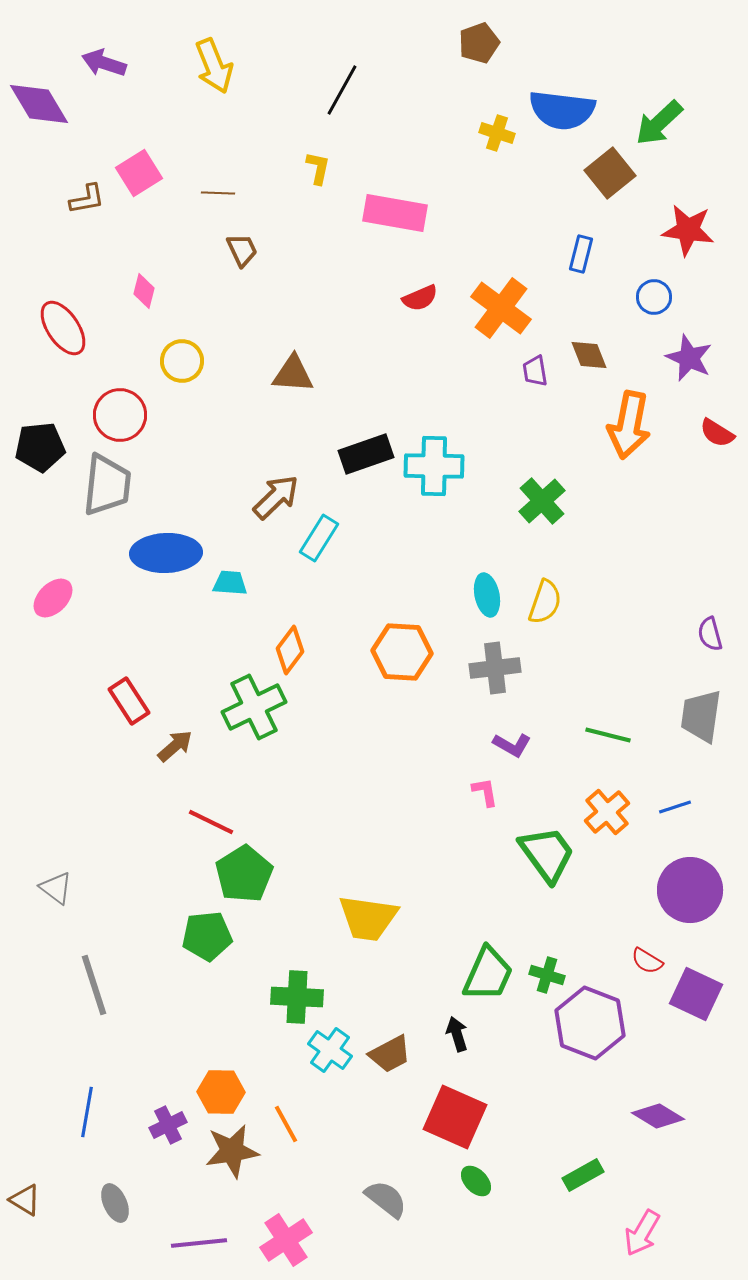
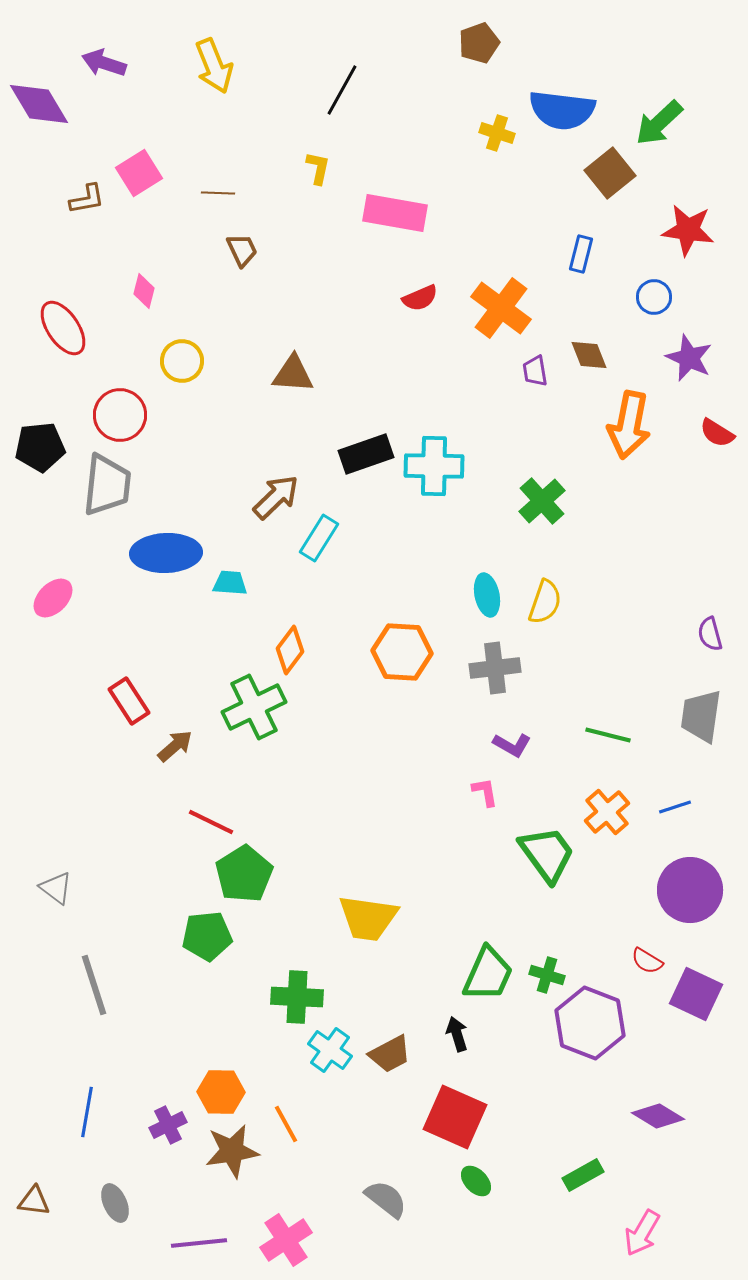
brown triangle at (25, 1200): moved 9 px right, 1 px down; rotated 24 degrees counterclockwise
